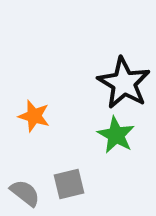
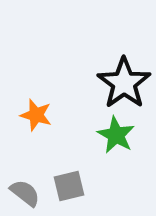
black star: rotated 6 degrees clockwise
orange star: moved 2 px right, 1 px up
gray square: moved 2 px down
